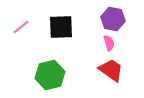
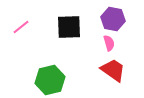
black square: moved 8 px right
red trapezoid: moved 2 px right
green hexagon: moved 5 px down
